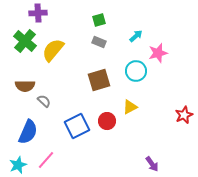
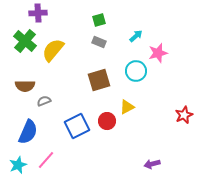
gray semicircle: rotated 64 degrees counterclockwise
yellow triangle: moved 3 px left
purple arrow: rotated 112 degrees clockwise
